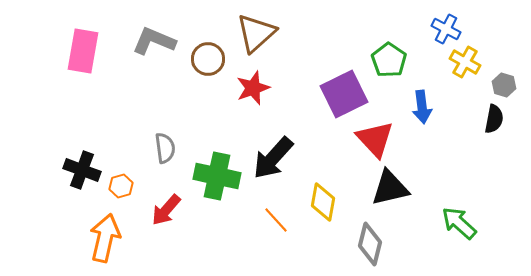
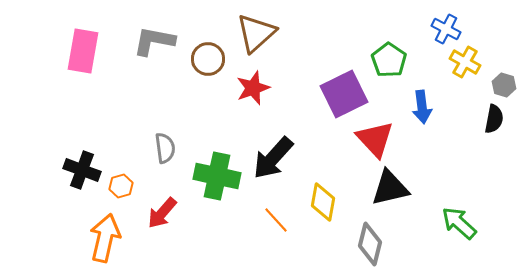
gray L-shape: rotated 12 degrees counterclockwise
red arrow: moved 4 px left, 3 px down
